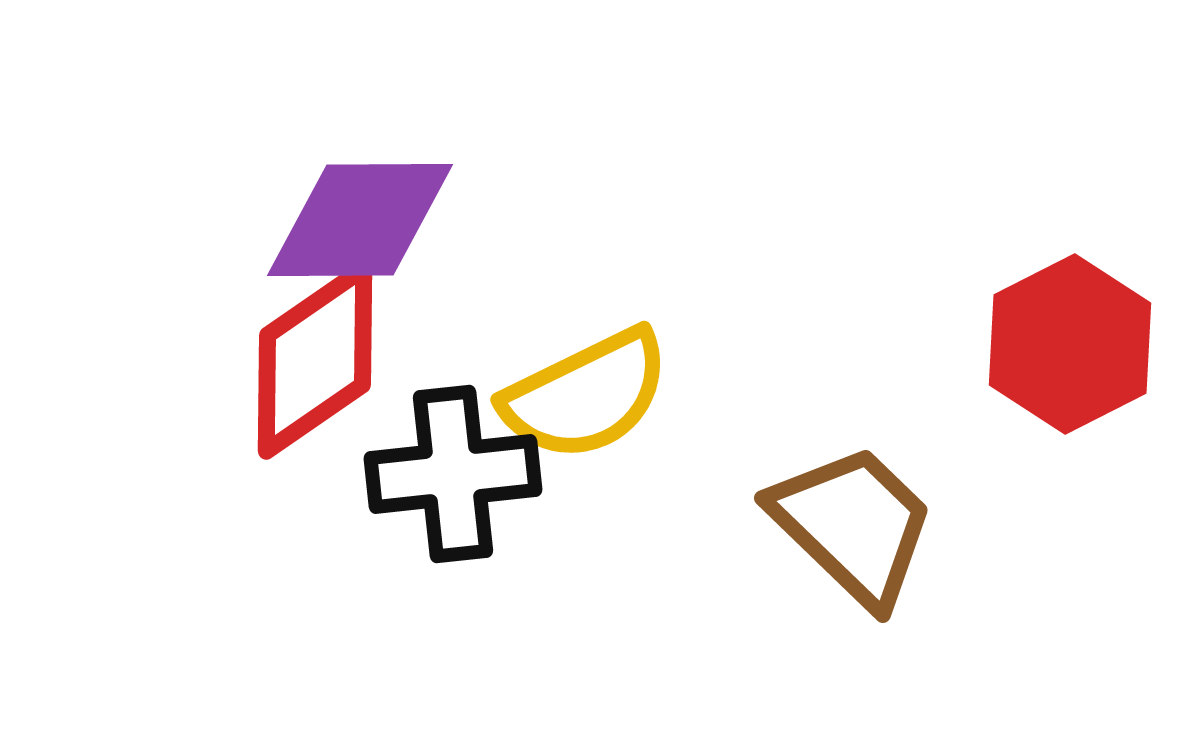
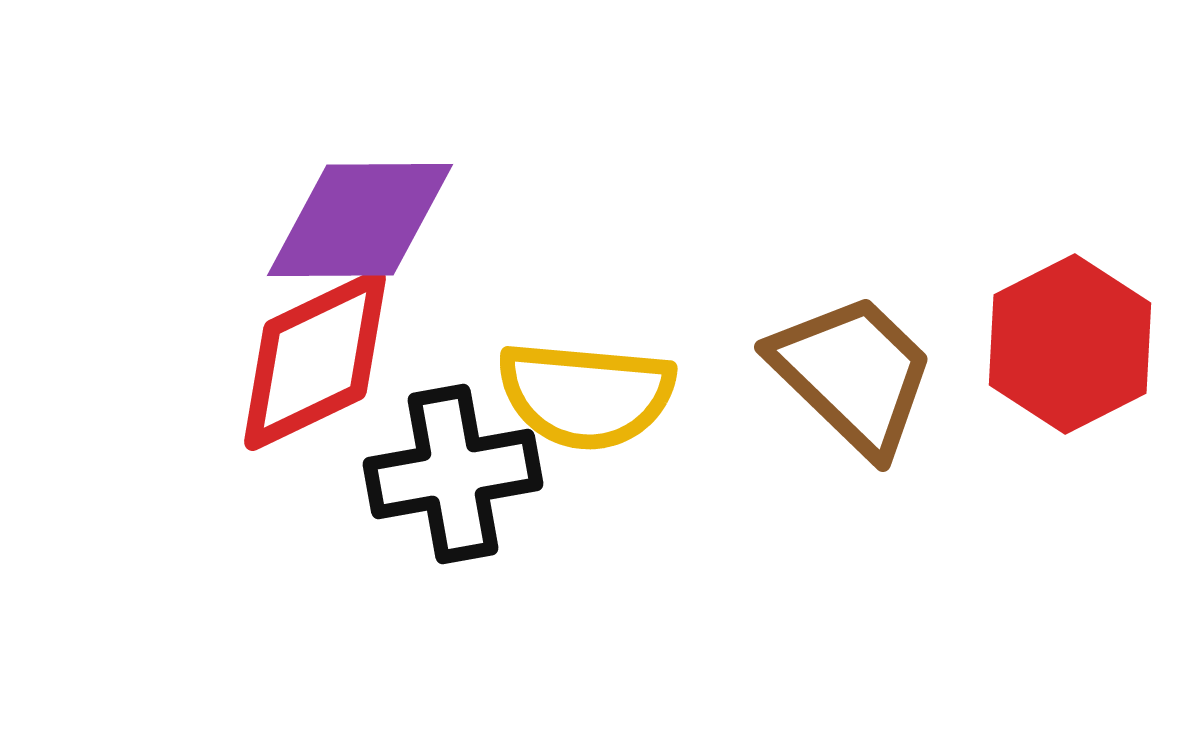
red diamond: rotated 9 degrees clockwise
yellow semicircle: rotated 31 degrees clockwise
black cross: rotated 4 degrees counterclockwise
brown trapezoid: moved 151 px up
